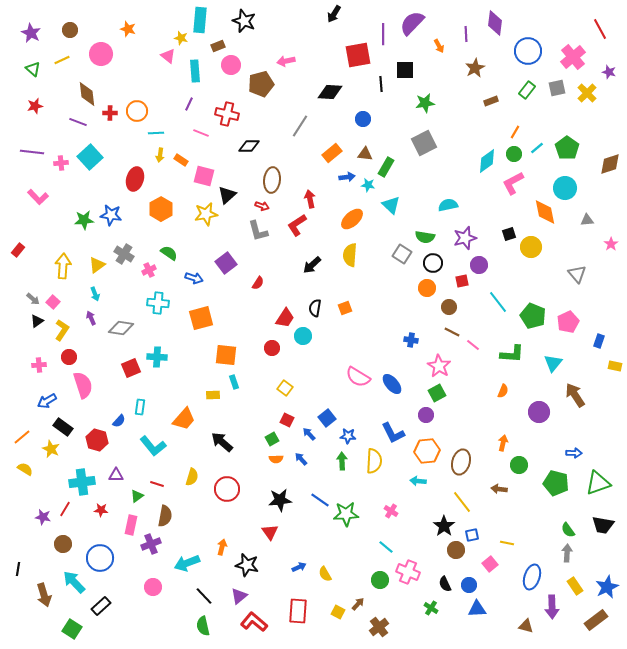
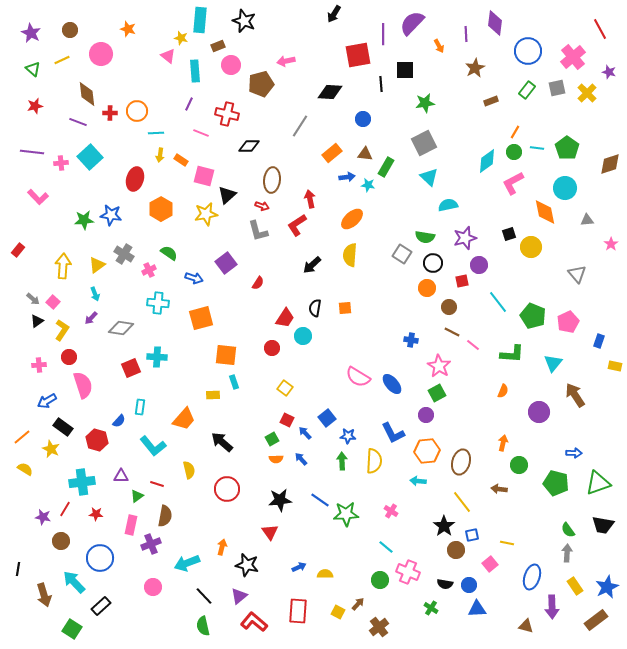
cyan line at (537, 148): rotated 48 degrees clockwise
green circle at (514, 154): moved 2 px up
cyan triangle at (391, 205): moved 38 px right, 28 px up
orange square at (345, 308): rotated 16 degrees clockwise
purple arrow at (91, 318): rotated 112 degrees counterclockwise
blue arrow at (309, 434): moved 4 px left, 1 px up
purple triangle at (116, 475): moved 5 px right, 1 px down
yellow semicircle at (192, 477): moved 3 px left, 7 px up; rotated 30 degrees counterclockwise
red star at (101, 510): moved 5 px left, 4 px down
brown circle at (63, 544): moved 2 px left, 3 px up
yellow semicircle at (325, 574): rotated 119 degrees clockwise
black semicircle at (445, 584): rotated 56 degrees counterclockwise
